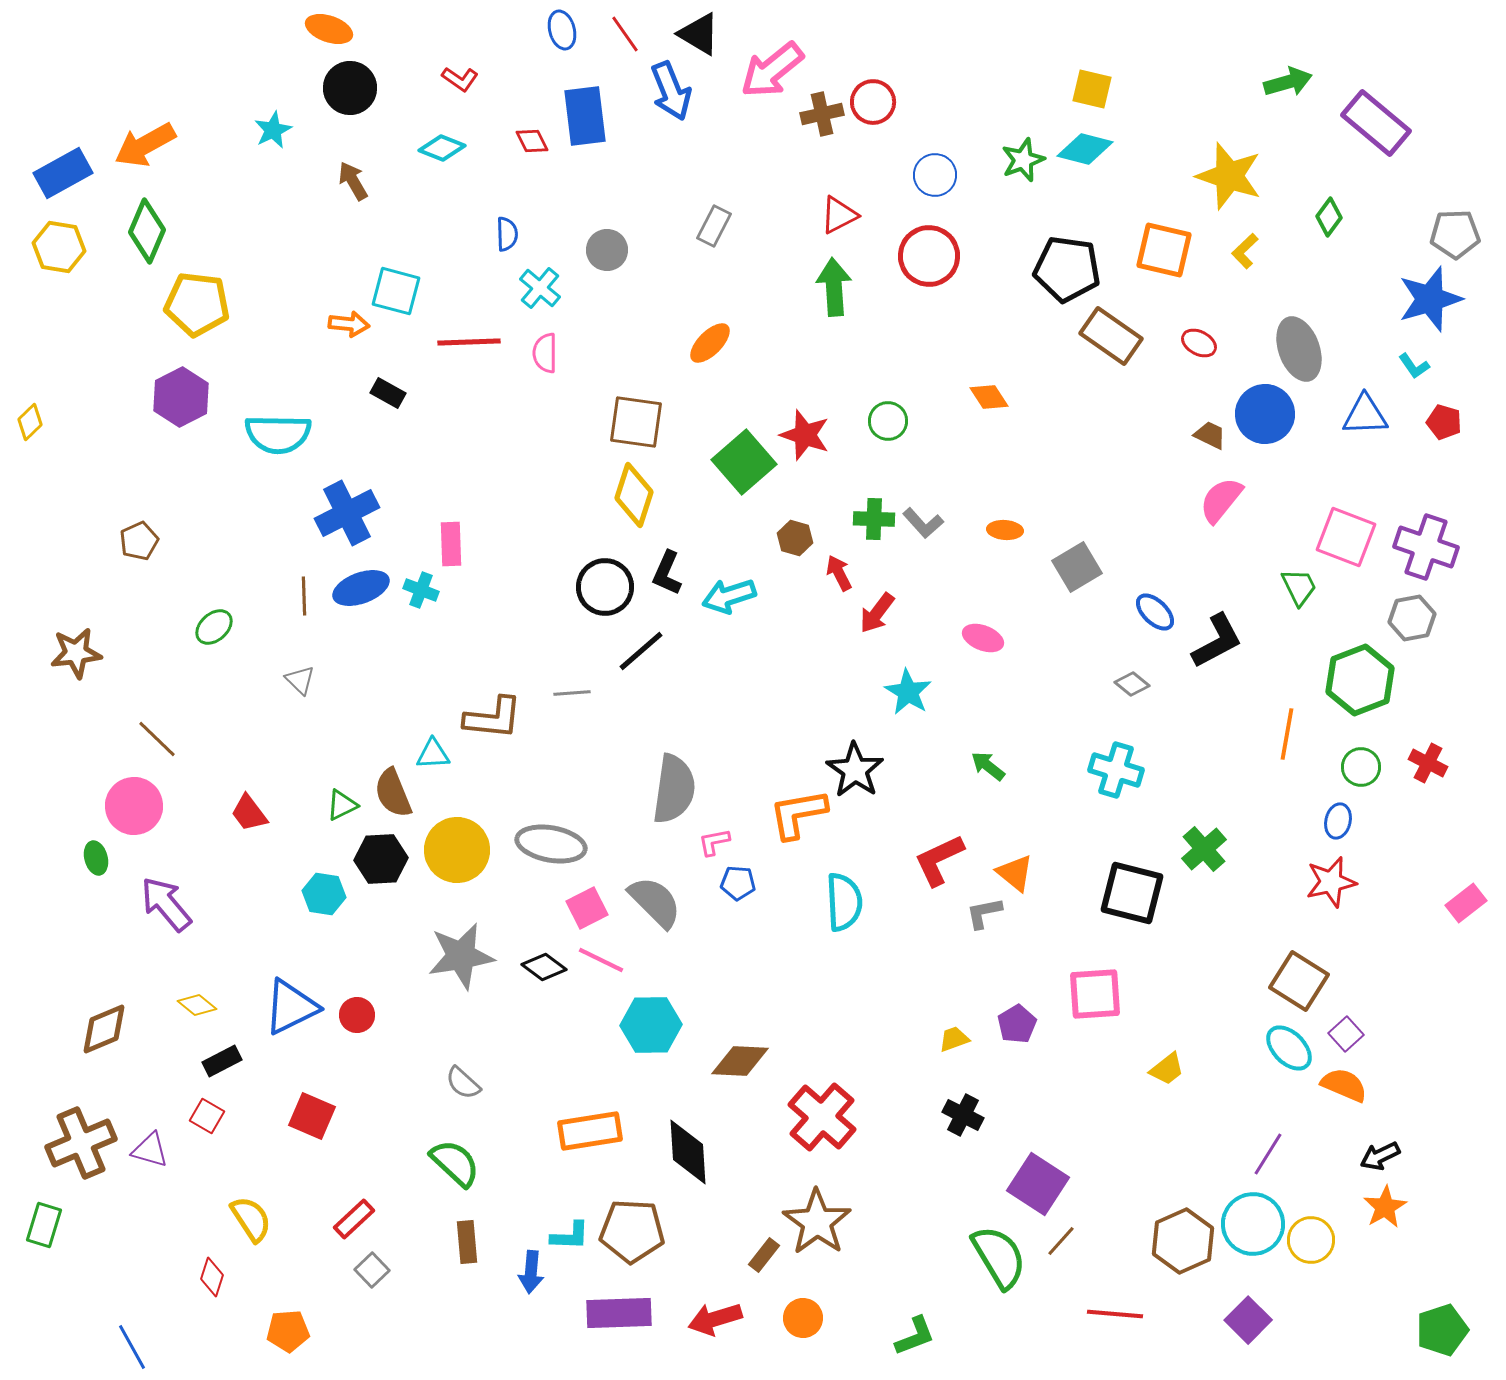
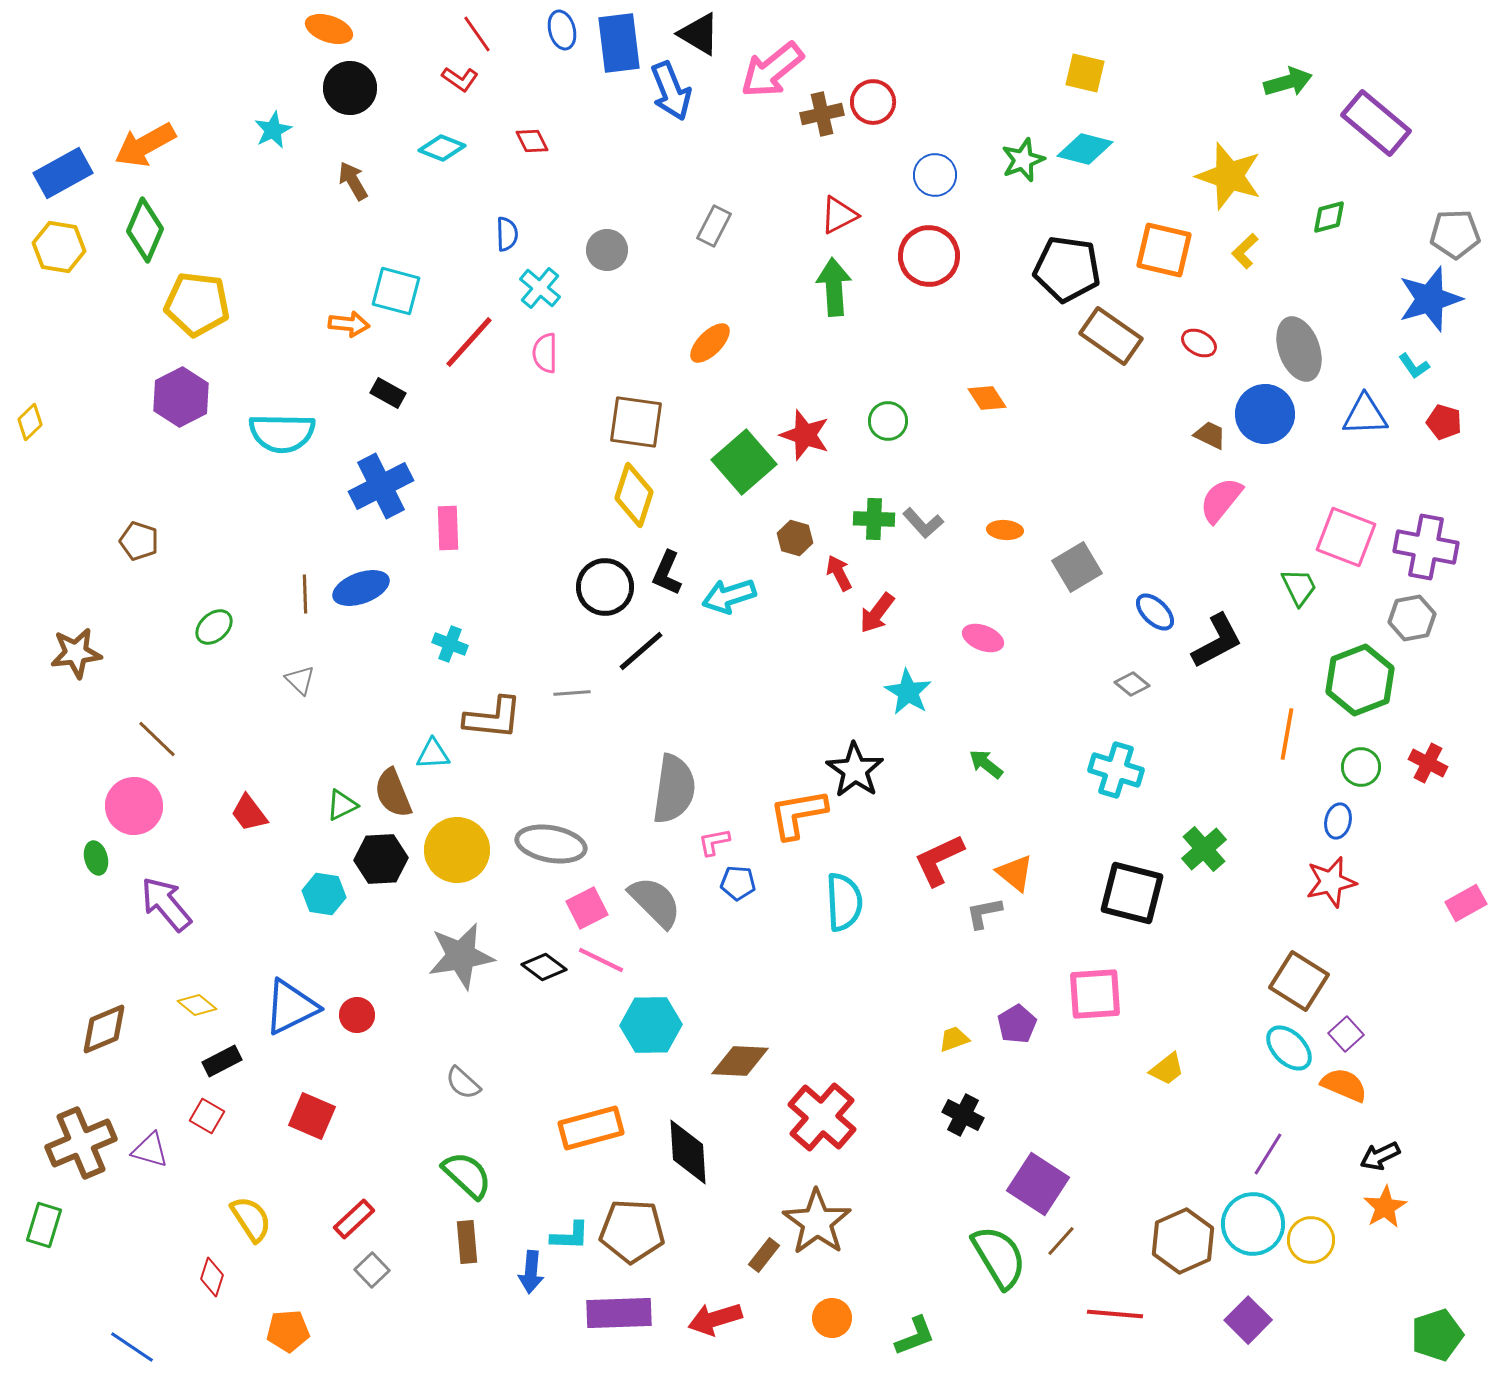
red line at (625, 34): moved 148 px left
yellow square at (1092, 89): moved 7 px left, 16 px up
blue rectangle at (585, 116): moved 34 px right, 73 px up
green diamond at (1329, 217): rotated 39 degrees clockwise
green diamond at (147, 231): moved 2 px left, 1 px up
red line at (469, 342): rotated 46 degrees counterclockwise
orange diamond at (989, 397): moved 2 px left, 1 px down
cyan semicircle at (278, 434): moved 4 px right, 1 px up
blue cross at (347, 513): moved 34 px right, 27 px up
brown pentagon at (139, 541): rotated 30 degrees counterclockwise
pink rectangle at (451, 544): moved 3 px left, 16 px up
purple cross at (1426, 547): rotated 8 degrees counterclockwise
cyan cross at (421, 590): moved 29 px right, 54 px down
brown line at (304, 596): moved 1 px right, 2 px up
green arrow at (988, 766): moved 2 px left, 2 px up
pink rectangle at (1466, 903): rotated 9 degrees clockwise
orange rectangle at (590, 1131): moved 1 px right, 3 px up; rotated 6 degrees counterclockwise
green semicircle at (455, 1163): moved 12 px right, 12 px down
orange circle at (803, 1318): moved 29 px right
green pentagon at (1442, 1330): moved 5 px left, 5 px down
blue line at (132, 1347): rotated 27 degrees counterclockwise
